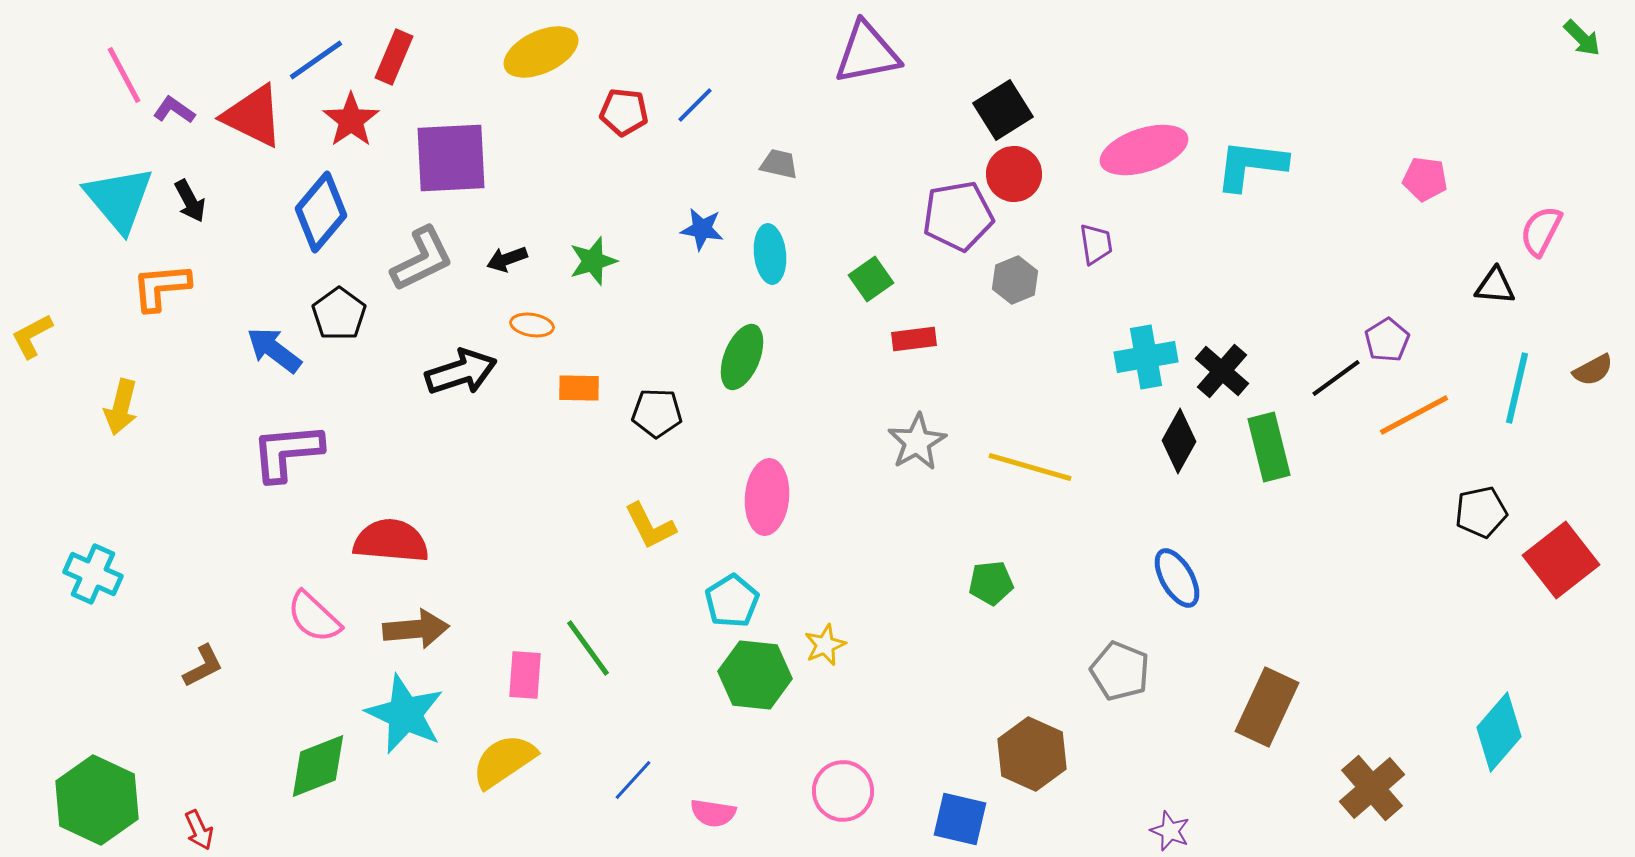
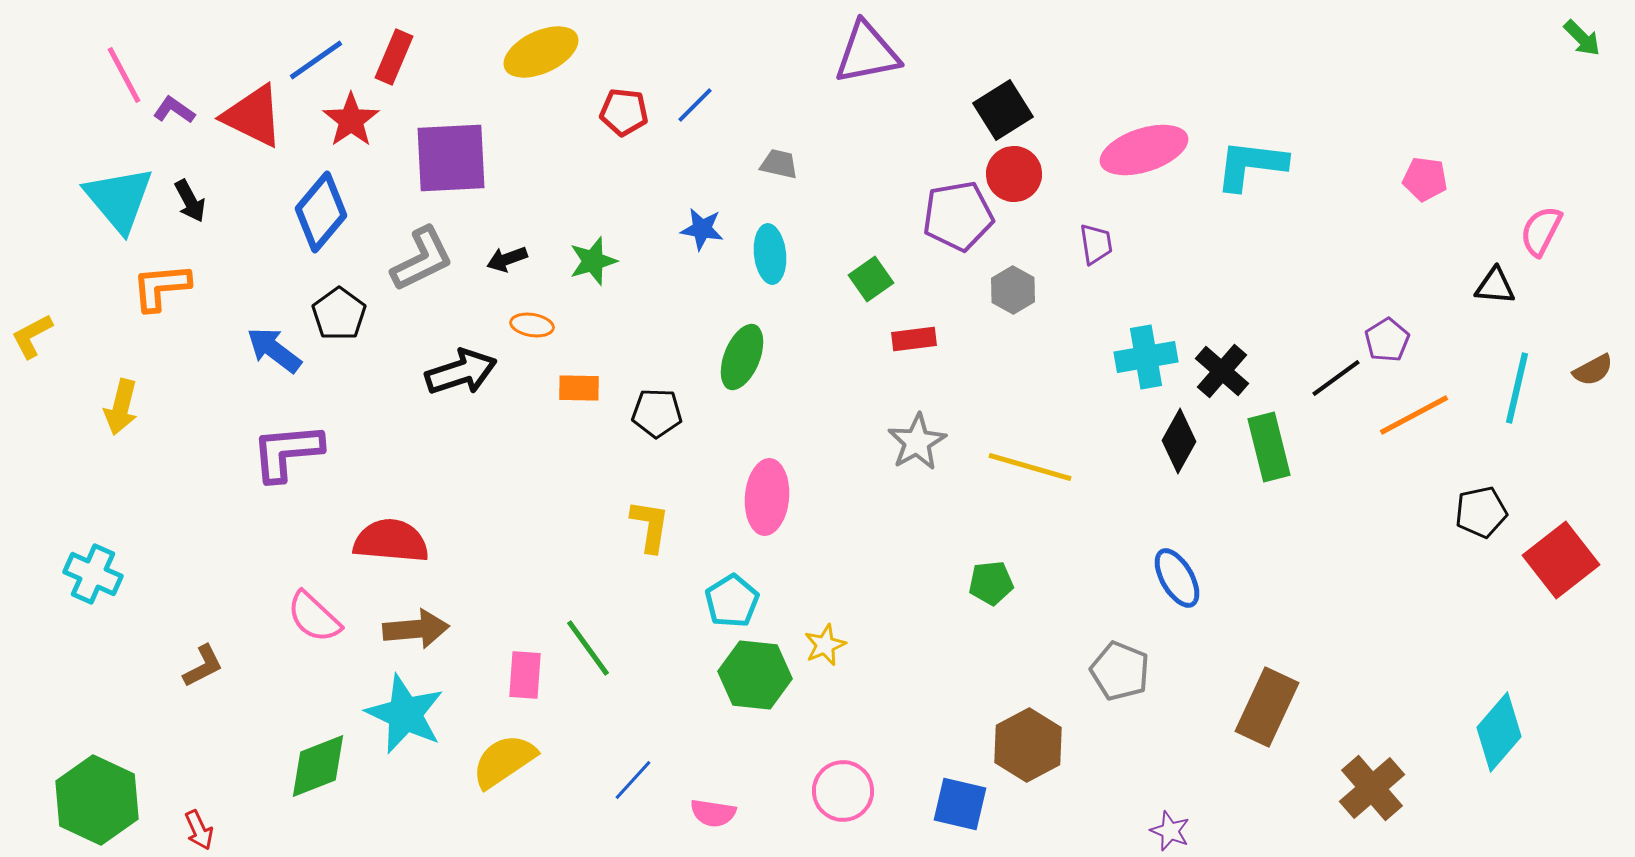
gray hexagon at (1015, 280): moved 2 px left, 10 px down; rotated 9 degrees counterclockwise
yellow L-shape at (650, 526): rotated 144 degrees counterclockwise
brown hexagon at (1032, 754): moved 4 px left, 9 px up; rotated 8 degrees clockwise
blue square at (960, 819): moved 15 px up
